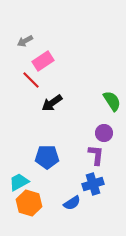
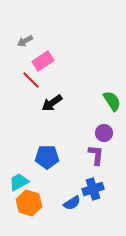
blue cross: moved 5 px down
